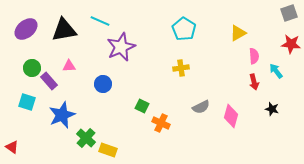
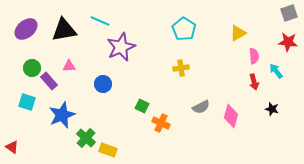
red star: moved 3 px left, 2 px up
